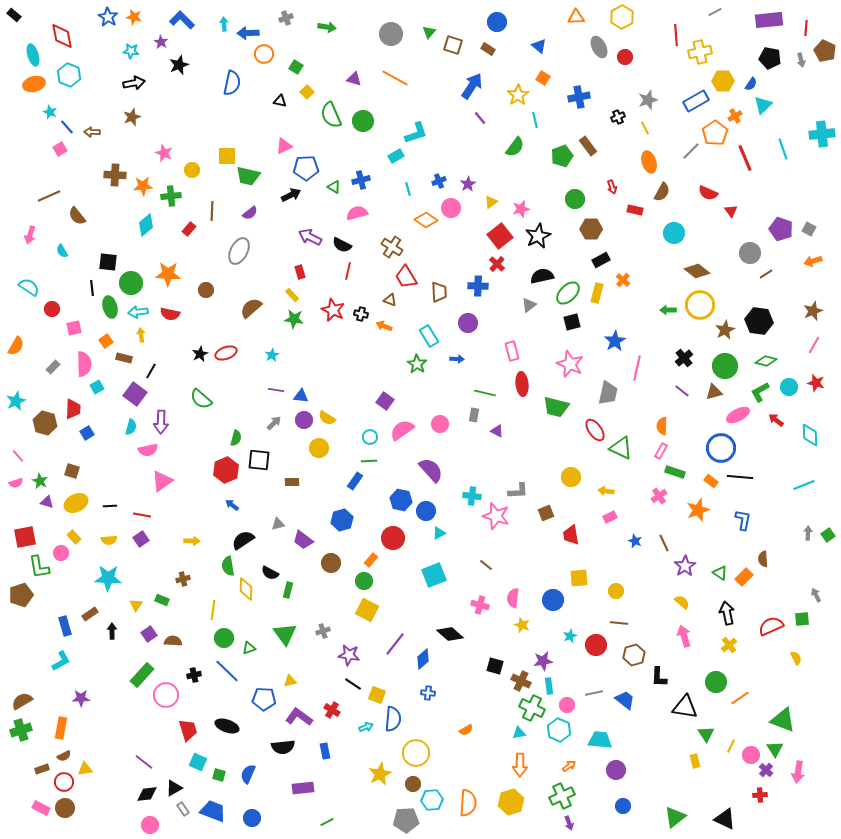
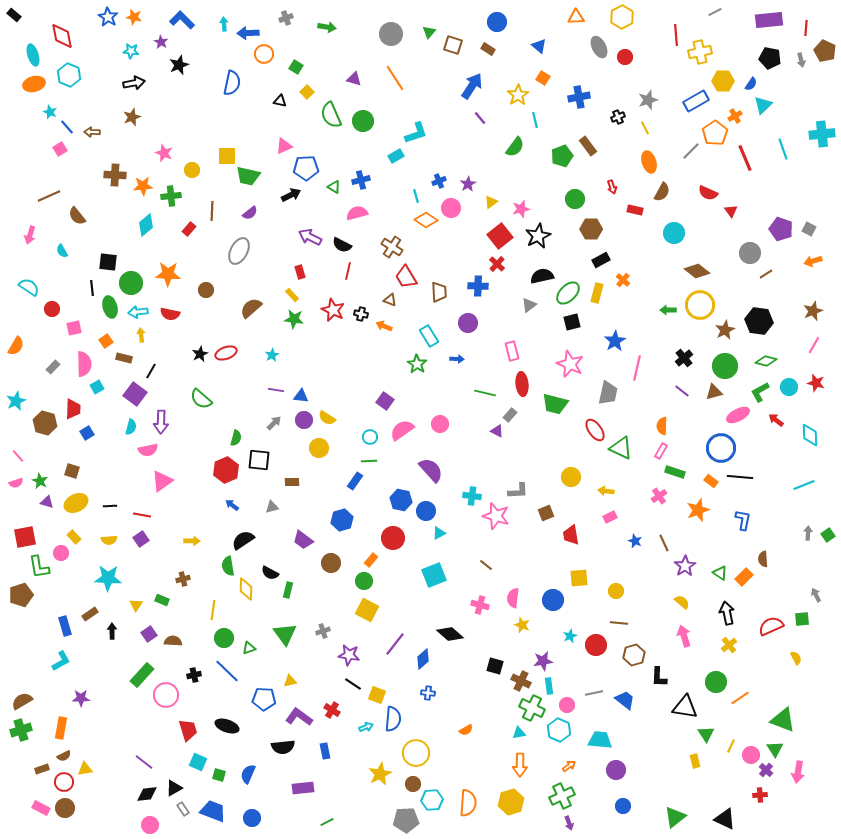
orange line at (395, 78): rotated 28 degrees clockwise
cyan line at (408, 189): moved 8 px right, 7 px down
green trapezoid at (556, 407): moved 1 px left, 3 px up
gray rectangle at (474, 415): moved 36 px right; rotated 32 degrees clockwise
gray triangle at (278, 524): moved 6 px left, 17 px up
